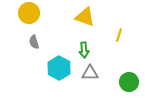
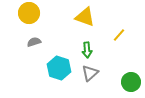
yellow line: rotated 24 degrees clockwise
gray semicircle: rotated 88 degrees clockwise
green arrow: moved 3 px right
cyan hexagon: rotated 10 degrees counterclockwise
gray triangle: rotated 42 degrees counterclockwise
green circle: moved 2 px right
